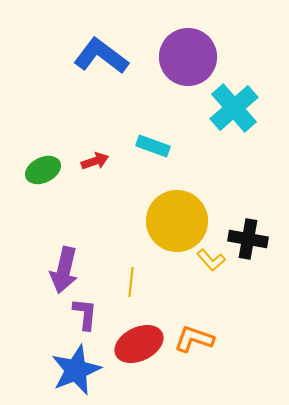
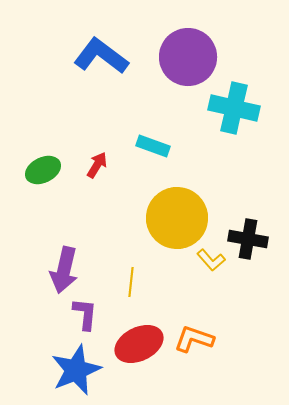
cyan cross: rotated 36 degrees counterclockwise
red arrow: moved 2 px right, 4 px down; rotated 40 degrees counterclockwise
yellow circle: moved 3 px up
